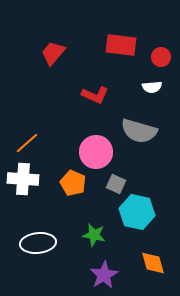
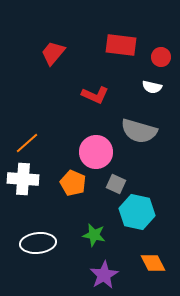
white semicircle: rotated 18 degrees clockwise
orange diamond: rotated 12 degrees counterclockwise
